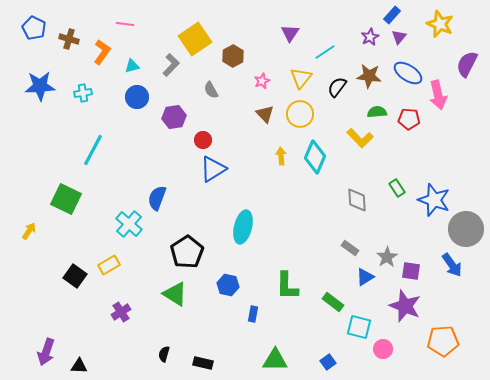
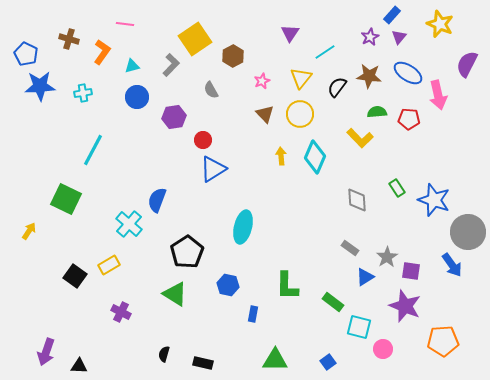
blue pentagon at (34, 28): moved 8 px left, 26 px down
blue semicircle at (157, 198): moved 2 px down
gray circle at (466, 229): moved 2 px right, 3 px down
purple cross at (121, 312): rotated 30 degrees counterclockwise
